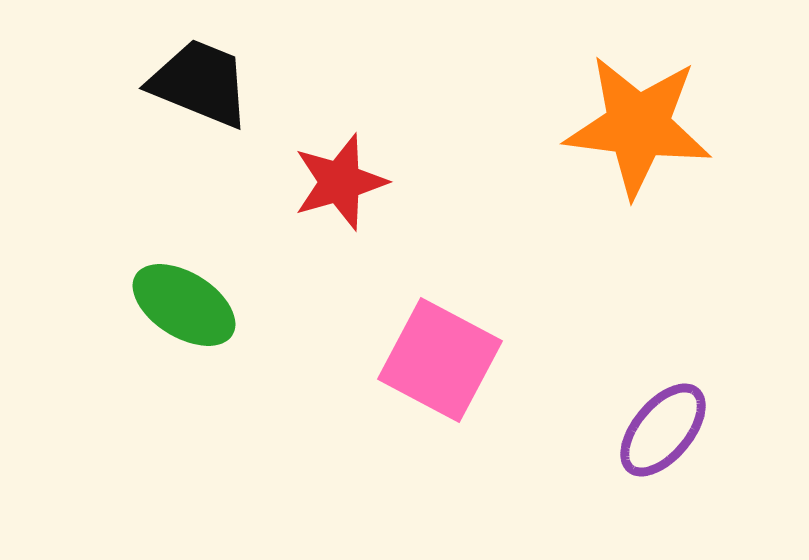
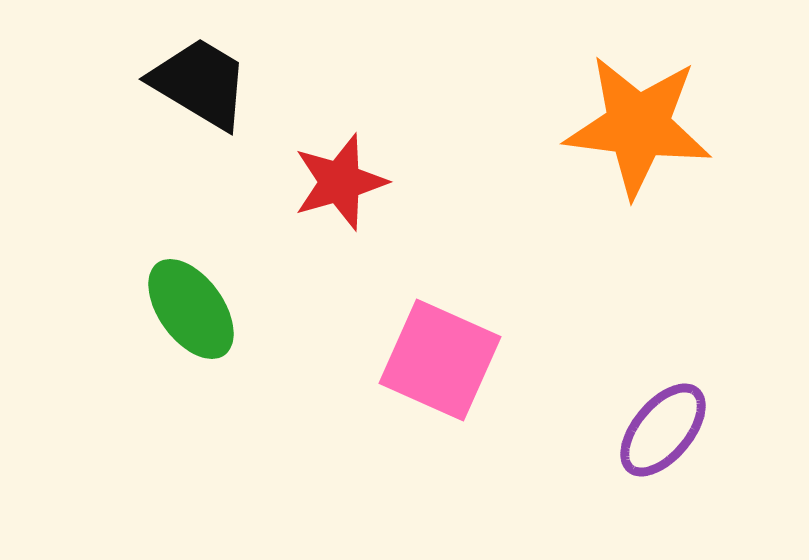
black trapezoid: rotated 9 degrees clockwise
green ellipse: moved 7 px right, 4 px down; rotated 22 degrees clockwise
pink square: rotated 4 degrees counterclockwise
